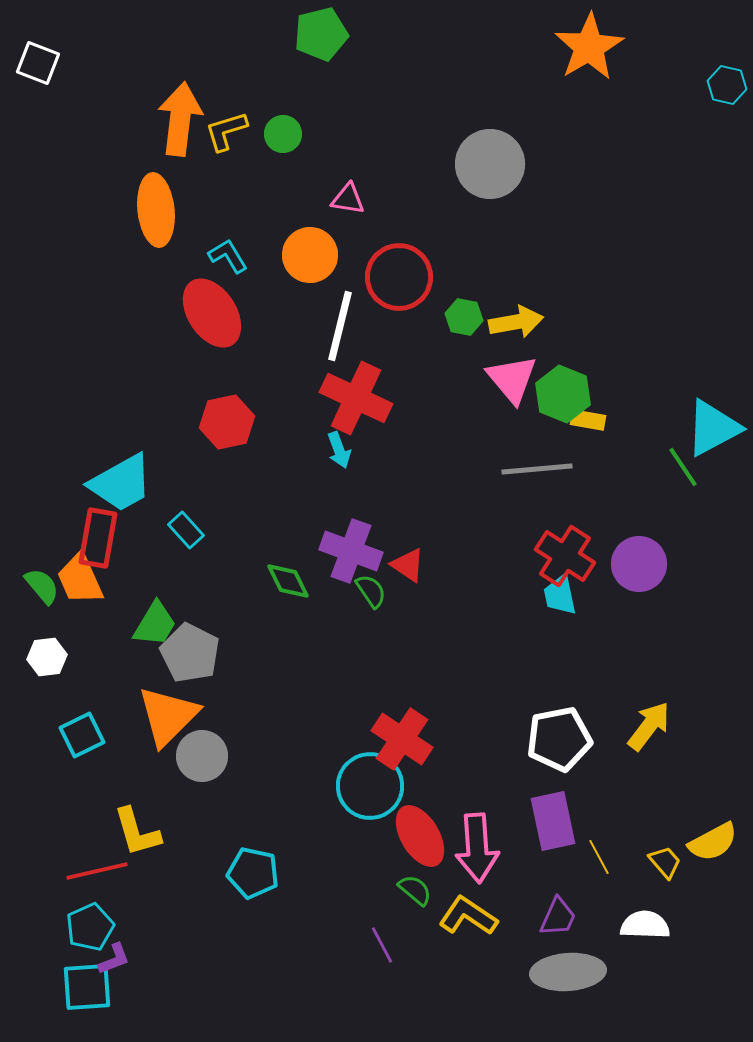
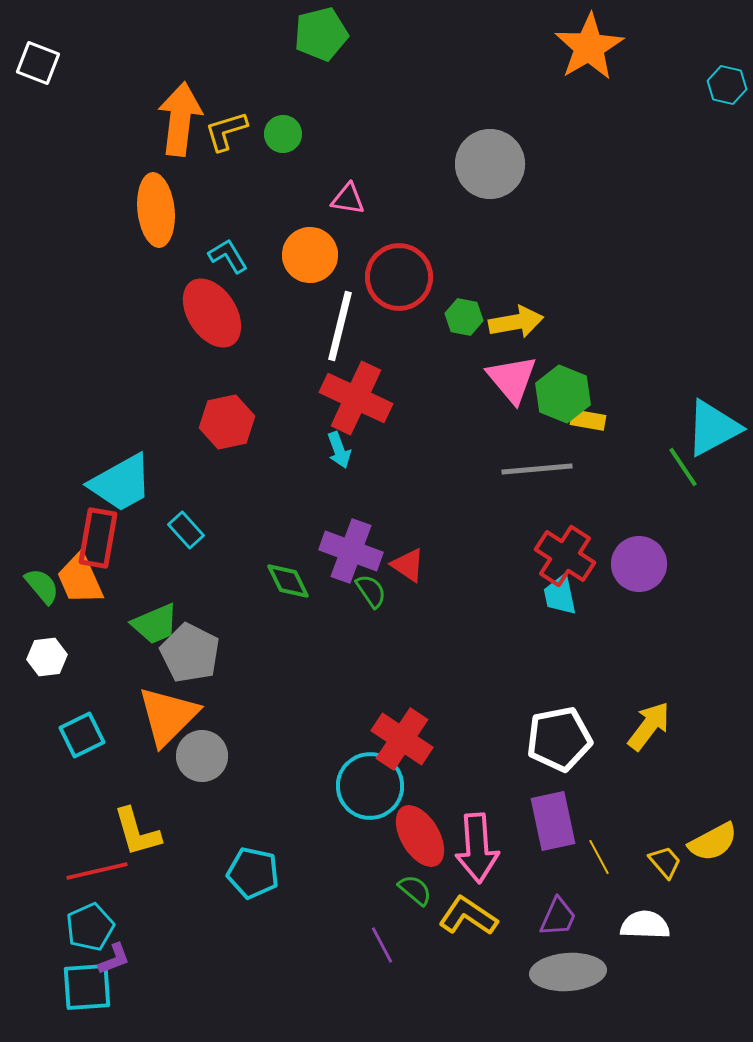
green trapezoid at (155, 624): rotated 36 degrees clockwise
